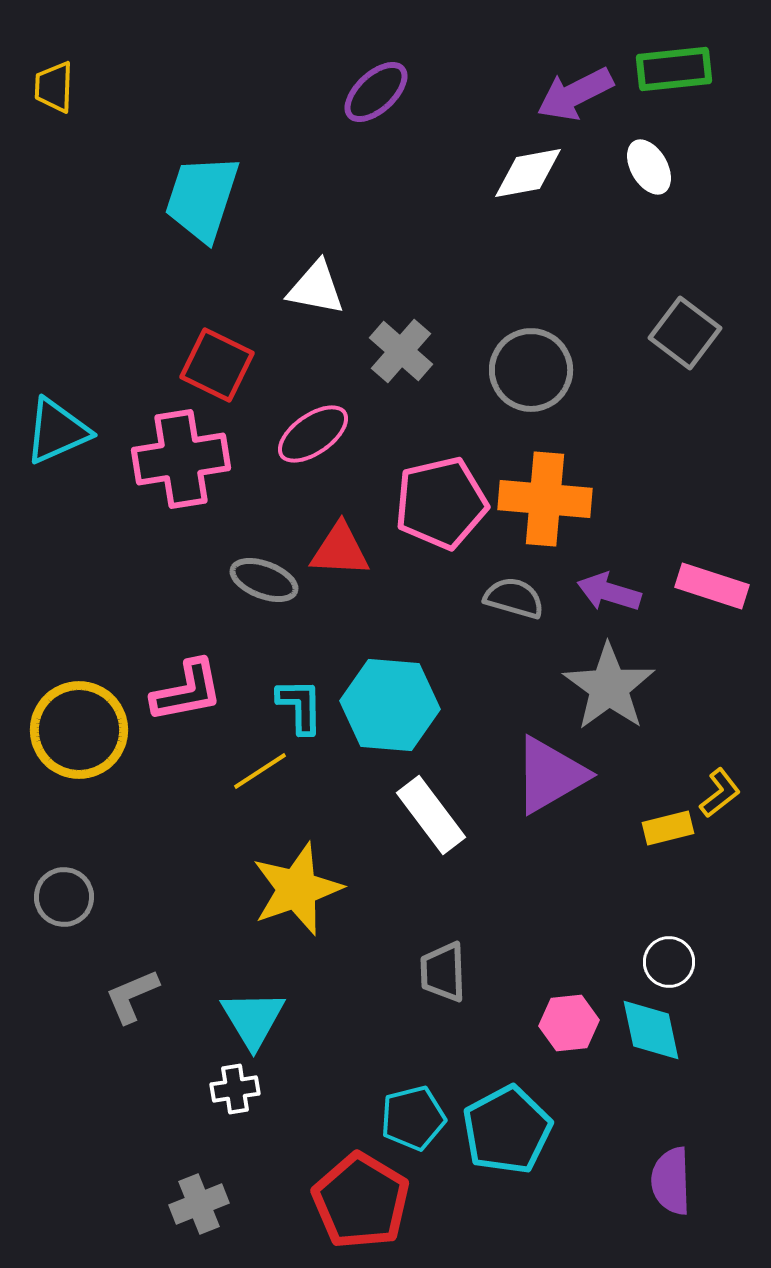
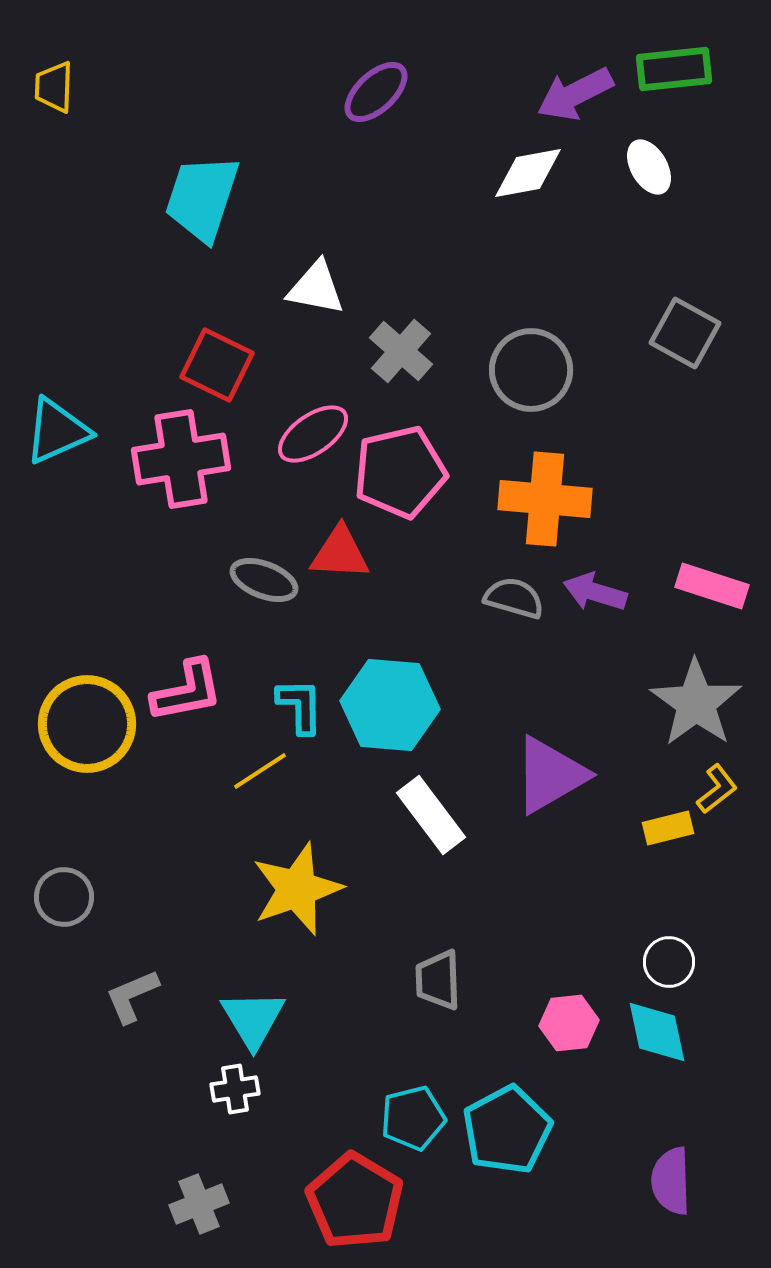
gray square at (685, 333): rotated 8 degrees counterclockwise
pink pentagon at (441, 503): moved 41 px left, 31 px up
red triangle at (340, 550): moved 3 px down
purple arrow at (609, 592): moved 14 px left
gray star at (609, 687): moved 87 px right, 16 px down
yellow circle at (79, 730): moved 8 px right, 6 px up
yellow L-shape at (720, 793): moved 3 px left, 4 px up
gray trapezoid at (443, 972): moved 5 px left, 8 px down
cyan diamond at (651, 1030): moved 6 px right, 2 px down
red pentagon at (361, 1201): moved 6 px left
